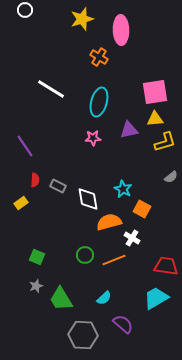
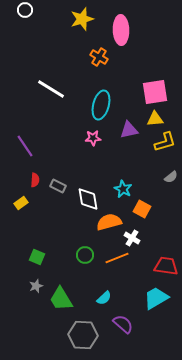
cyan ellipse: moved 2 px right, 3 px down
orange line: moved 3 px right, 2 px up
